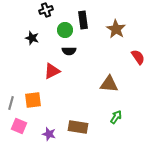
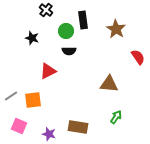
black cross: rotated 32 degrees counterclockwise
green circle: moved 1 px right, 1 px down
red triangle: moved 4 px left
gray line: moved 7 px up; rotated 40 degrees clockwise
